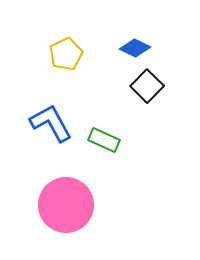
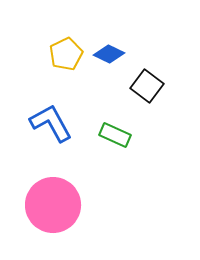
blue diamond: moved 26 px left, 6 px down
black square: rotated 8 degrees counterclockwise
green rectangle: moved 11 px right, 5 px up
pink circle: moved 13 px left
